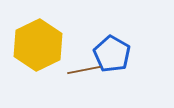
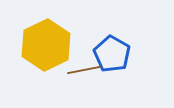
yellow hexagon: moved 8 px right
